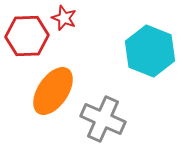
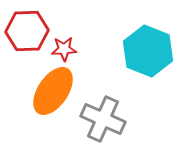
red star: moved 31 px down; rotated 25 degrees counterclockwise
red hexagon: moved 5 px up
cyan hexagon: moved 2 px left
